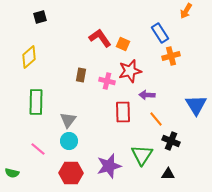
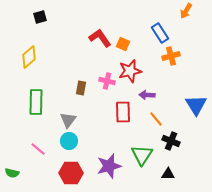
brown rectangle: moved 13 px down
